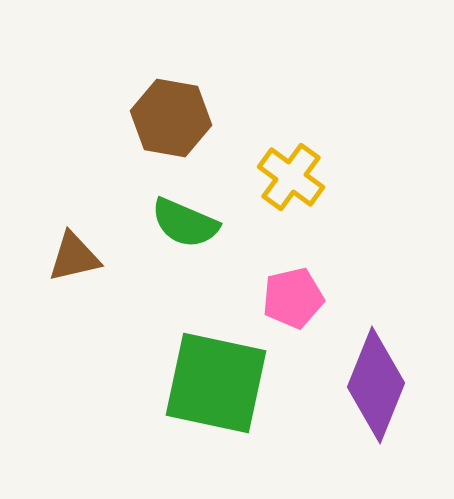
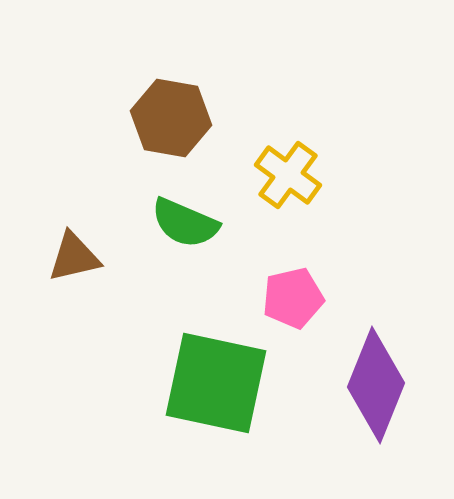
yellow cross: moved 3 px left, 2 px up
